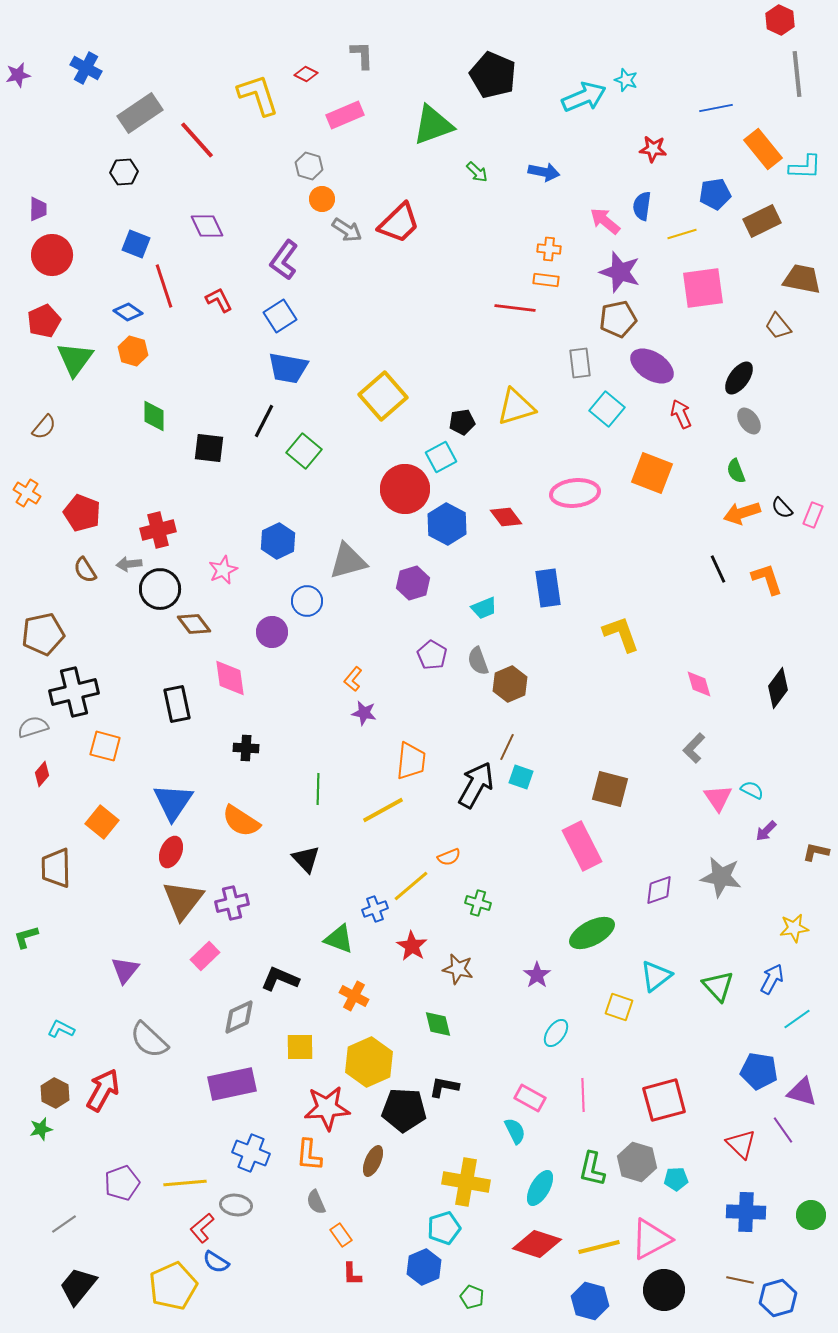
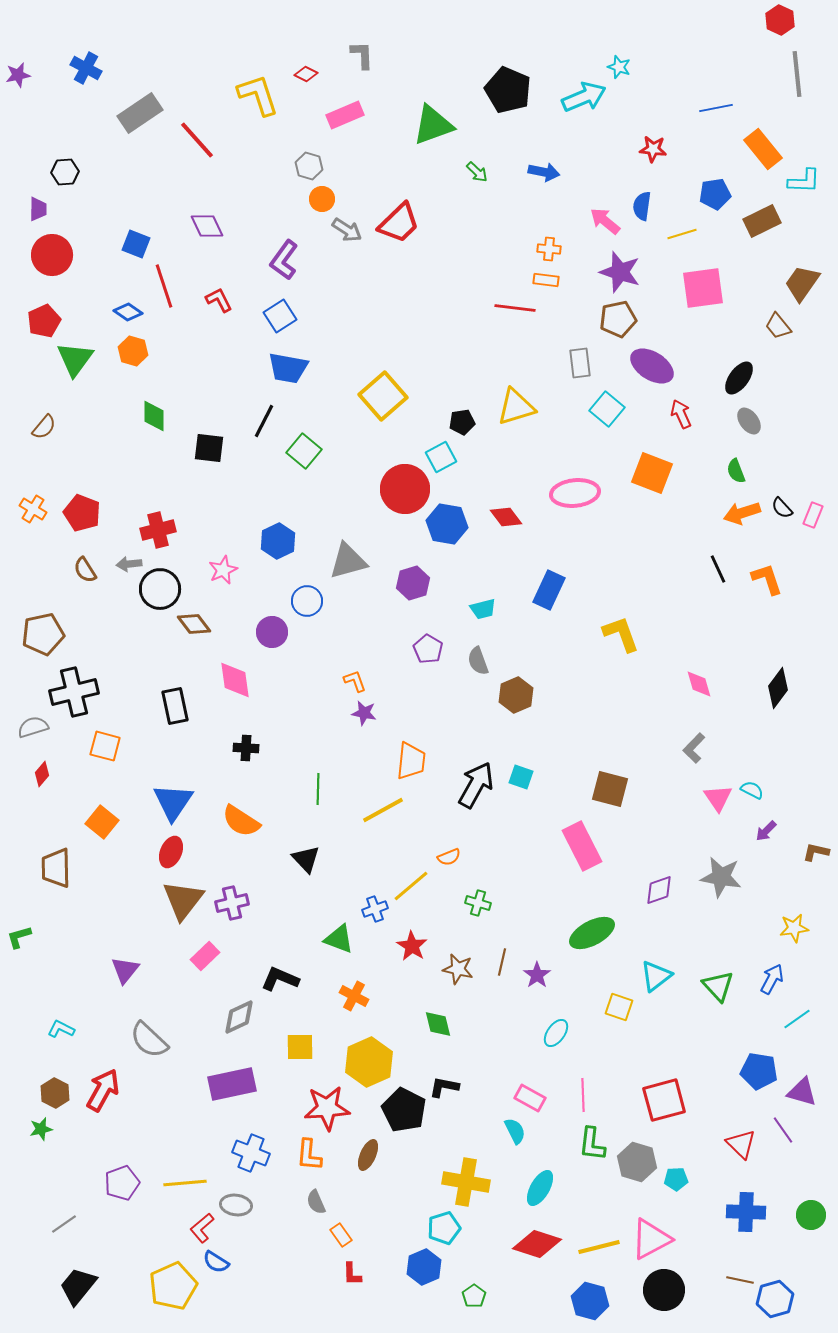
black pentagon at (493, 75): moved 15 px right, 15 px down
cyan star at (626, 80): moved 7 px left, 13 px up
cyan L-shape at (805, 167): moved 1 px left, 14 px down
black hexagon at (124, 172): moved 59 px left
brown trapezoid at (802, 279): moved 4 px down; rotated 66 degrees counterclockwise
orange cross at (27, 493): moved 6 px right, 16 px down
blue hexagon at (447, 524): rotated 18 degrees counterclockwise
blue rectangle at (548, 588): moved 1 px right, 2 px down; rotated 33 degrees clockwise
cyan trapezoid at (484, 608): moved 1 px left, 1 px down; rotated 8 degrees clockwise
purple pentagon at (432, 655): moved 4 px left, 6 px up
pink diamond at (230, 678): moved 5 px right, 2 px down
orange L-shape at (353, 679): moved 2 px right, 2 px down; rotated 120 degrees clockwise
brown hexagon at (510, 684): moved 6 px right, 11 px down
black rectangle at (177, 704): moved 2 px left, 2 px down
brown line at (507, 747): moved 5 px left, 215 px down; rotated 12 degrees counterclockwise
green L-shape at (26, 937): moved 7 px left
black pentagon at (404, 1110): rotated 24 degrees clockwise
brown ellipse at (373, 1161): moved 5 px left, 6 px up
green L-shape at (592, 1169): moved 25 px up; rotated 6 degrees counterclockwise
green pentagon at (472, 1297): moved 2 px right, 1 px up; rotated 15 degrees clockwise
blue hexagon at (778, 1298): moved 3 px left, 1 px down
